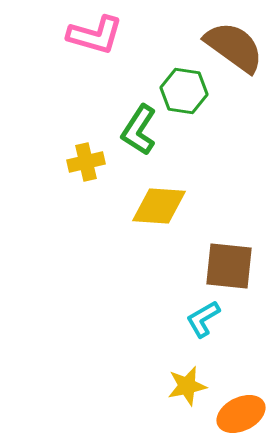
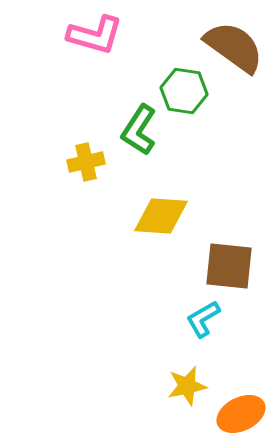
yellow diamond: moved 2 px right, 10 px down
